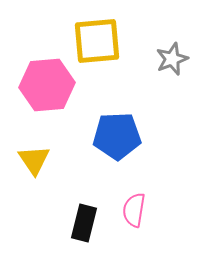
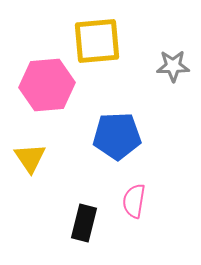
gray star: moved 1 px right, 7 px down; rotated 20 degrees clockwise
yellow triangle: moved 4 px left, 2 px up
pink semicircle: moved 9 px up
